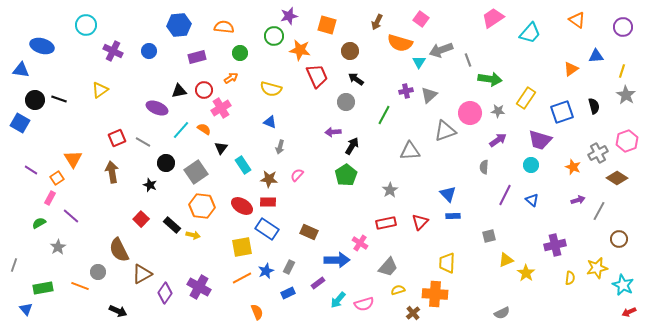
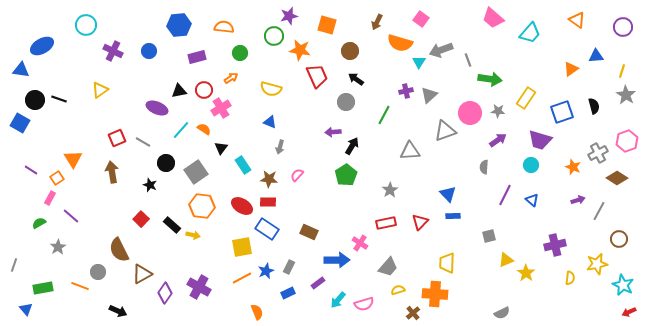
pink trapezoid at (493, 18): rotated 105 degrees counterclockwise
blue ellipse at (42, 46): rotated 45 degrees counterclockwise
yellow star at (597, 268): moved 4 px up
